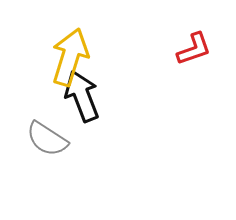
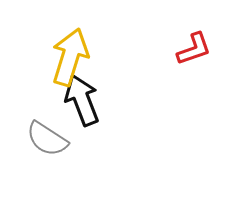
black arrow: moved 4 px down
